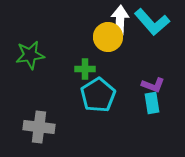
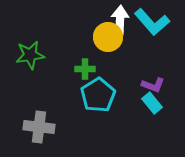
cyan rectangle: rotated 30 degrees counterclockwise
